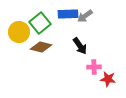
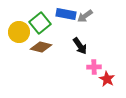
blue rectangle: moved 2 px left; rotated 12 degrees clockwise
red star: moved 1 px left; rotated 21 degrees clockwise
